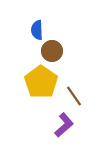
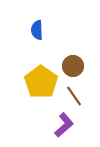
brown circle: moved 21 px right, 15 px down
